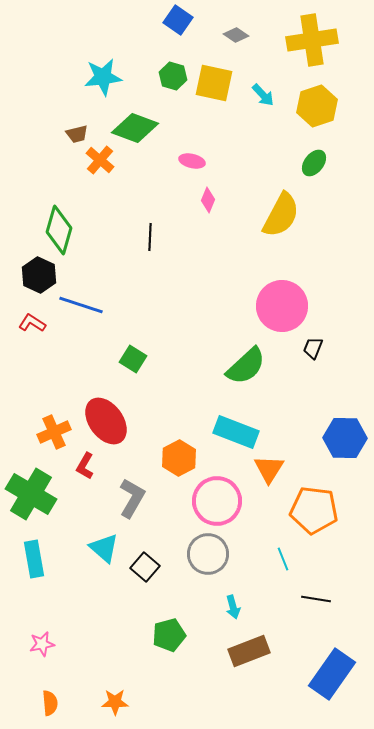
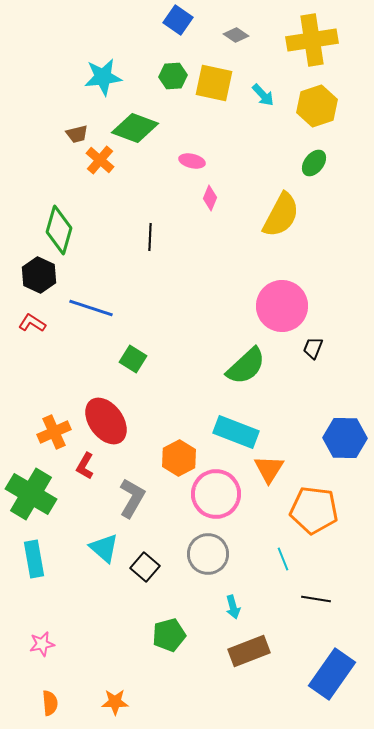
green hexagon at (173, 76): rotated 20 degrees counterclockwise
pink diamond at (208, 200): moved 2 px right, 2 px up
blue line at (81, 305): moved 10 px right, 3 px down
pink circle at (217, 501): moved 1 px left, 7 px up
